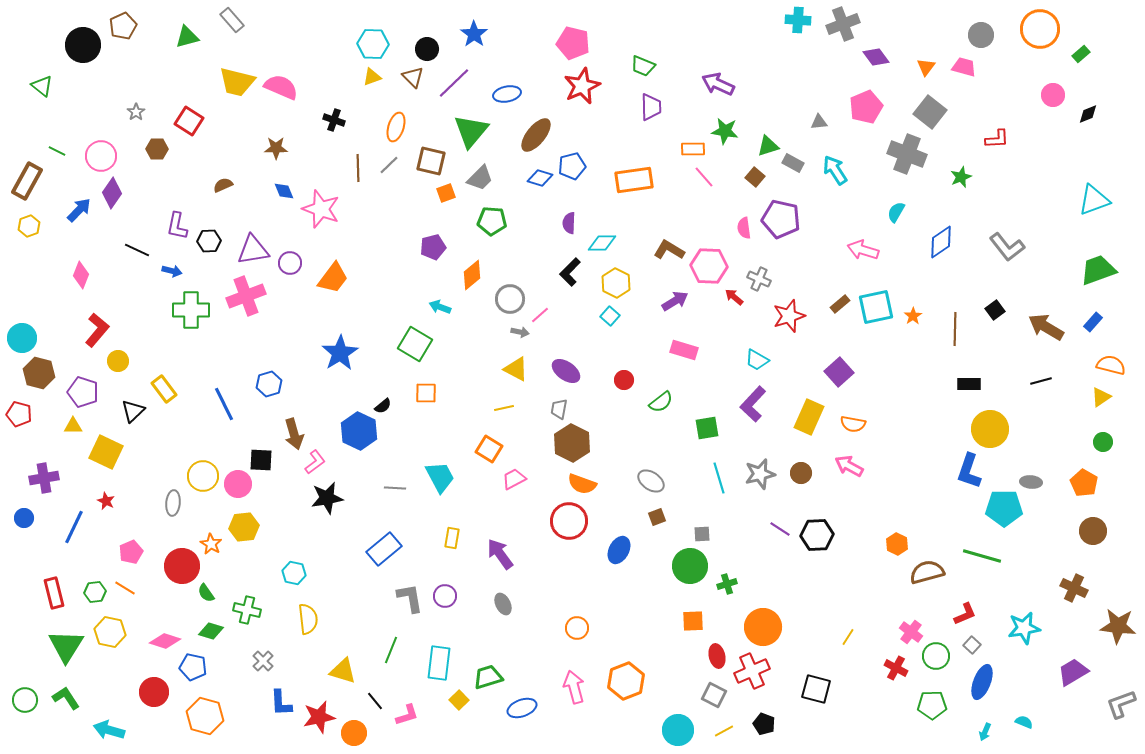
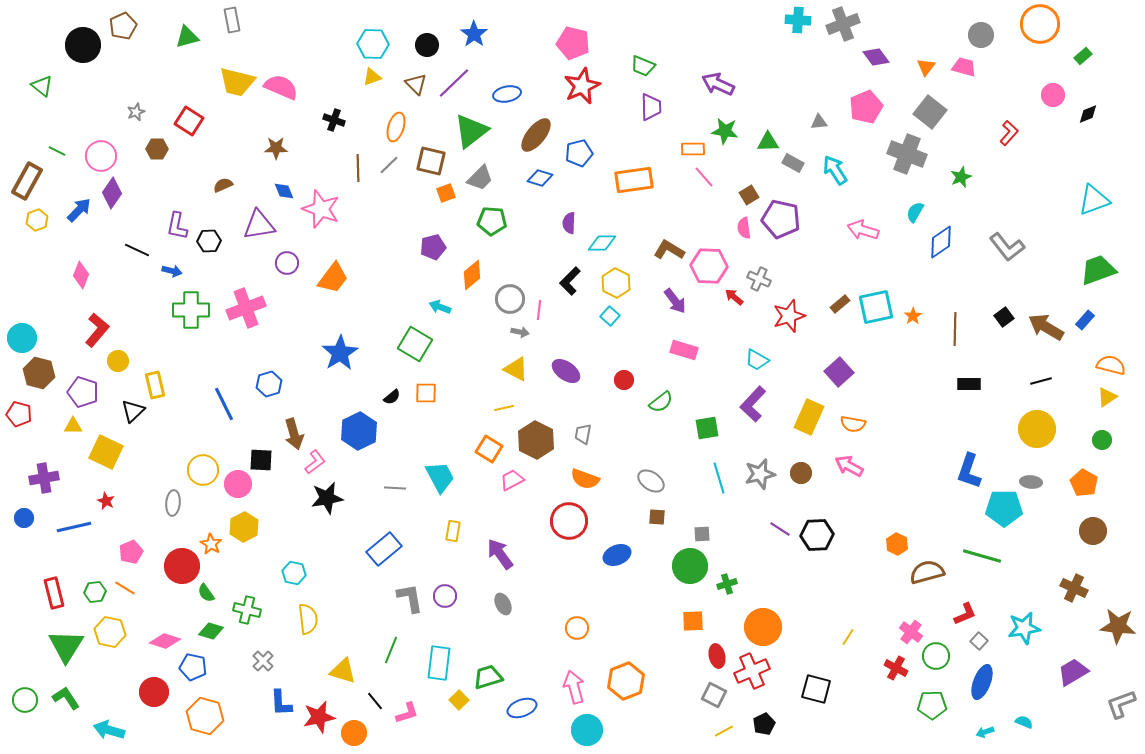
gray rectangle at (232, 20): rotated 30 degrees clockwise
orange circle at (1040, 29): moved 5 px up
black circle at (427, 49): moved 4 px up
green rectangle at (1081, 54): moved 2 px right, 2 px down
brown triangle at (413, 77): moved 3 px right, 7 px down
gray star at (136, 112): rotated 12 degrees clockwise
green triangle at (471, 131): rotated 12 degrees clockwise
red L-shape at (997, 139): moved 12 px right, 6 px up; rotated 45 degrees counterclockwise
green triangle at (768, 146): moved 4 px up; rotated 15 degrees clockwise
blue pentagon at (572, 166): moved 7 px right, 13 px up
brown square at (755, 177): moved 6 px left, 18 px down; rotated 18 degrees clockwise
cyan semicircle at (896, 212): moved 19 px right
yellow hexagon at (29, 226): moved 8 px right, 6 px up
purple triangle at (253, 250): moved 6 px right, 25 px up
pink arrow at (863, 250): moved 20 px up
purple circle at (290, 263): moved 3 px left
black L-shape at (570, 272): moved 9 px down
pink cross at (246, 296): moved 12 px down
purple arrow at (675, 301): rotated 84 degrees clockwise
black square at (995, 310): moved 9 px right, 7 px down
pink line at (540, 315): moved 1 px left, 5 px up; rotated 42 degrees counterclockwise
blue rectangle at (1093, 322): moved 8 px left, 2 px up
yellow rectangle at (164, 389): moved 9 px left, 4 px up; rotated 24 degrees clockwise
yellow triangle at (1101, 397): moved 6 px right
black semicircle at (383, 406): moved 9 px right, 9 px up
gray trapezoid at (559, 409): moved 24 px right, 25 px down
yellow circle at (990, 429): moved 47 px right
blue hexagon at (359, 431): rotated 9 degrees clockwise
green circle at (1103, 442): moved 1 px left, 2 px up
brown hexagon at (572, 443): moved 36 px left, 3 px up
yellow circle at (203, 476): moved 6 px up
pink trapezoid at (514, 479): moved 2 px left, 1 px down
orange semicircle at (582, 484): moved 3 px right, 5 px up
brown square at (657, 517): rotated 24 degrees clockwise
blue line at (74, 527): rotated 52 degrees clockwise
yellow hexagon at (244, 527): rotated 20 degrees counterclockwise
yellow rectangle at (452, 538): moved 1 px right, 7 px up
blue ellipse at (619, 550): moved 2 px left, 5 px down; rotated 40 degrees clockwise
gray square at (972, 645): moved 7 px right, 4 px up
pink L-shape at (407, 715): moved 2 px up
black pentagon at (764, 724): rotated 25 degrees clockwise
cyan circle at (678, 730): moved 91 px left
cyan arrow at (985, 732): rotated 48 degrees clockwise
